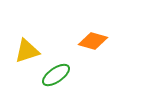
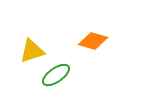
yellow triangle: moved 5 px right
